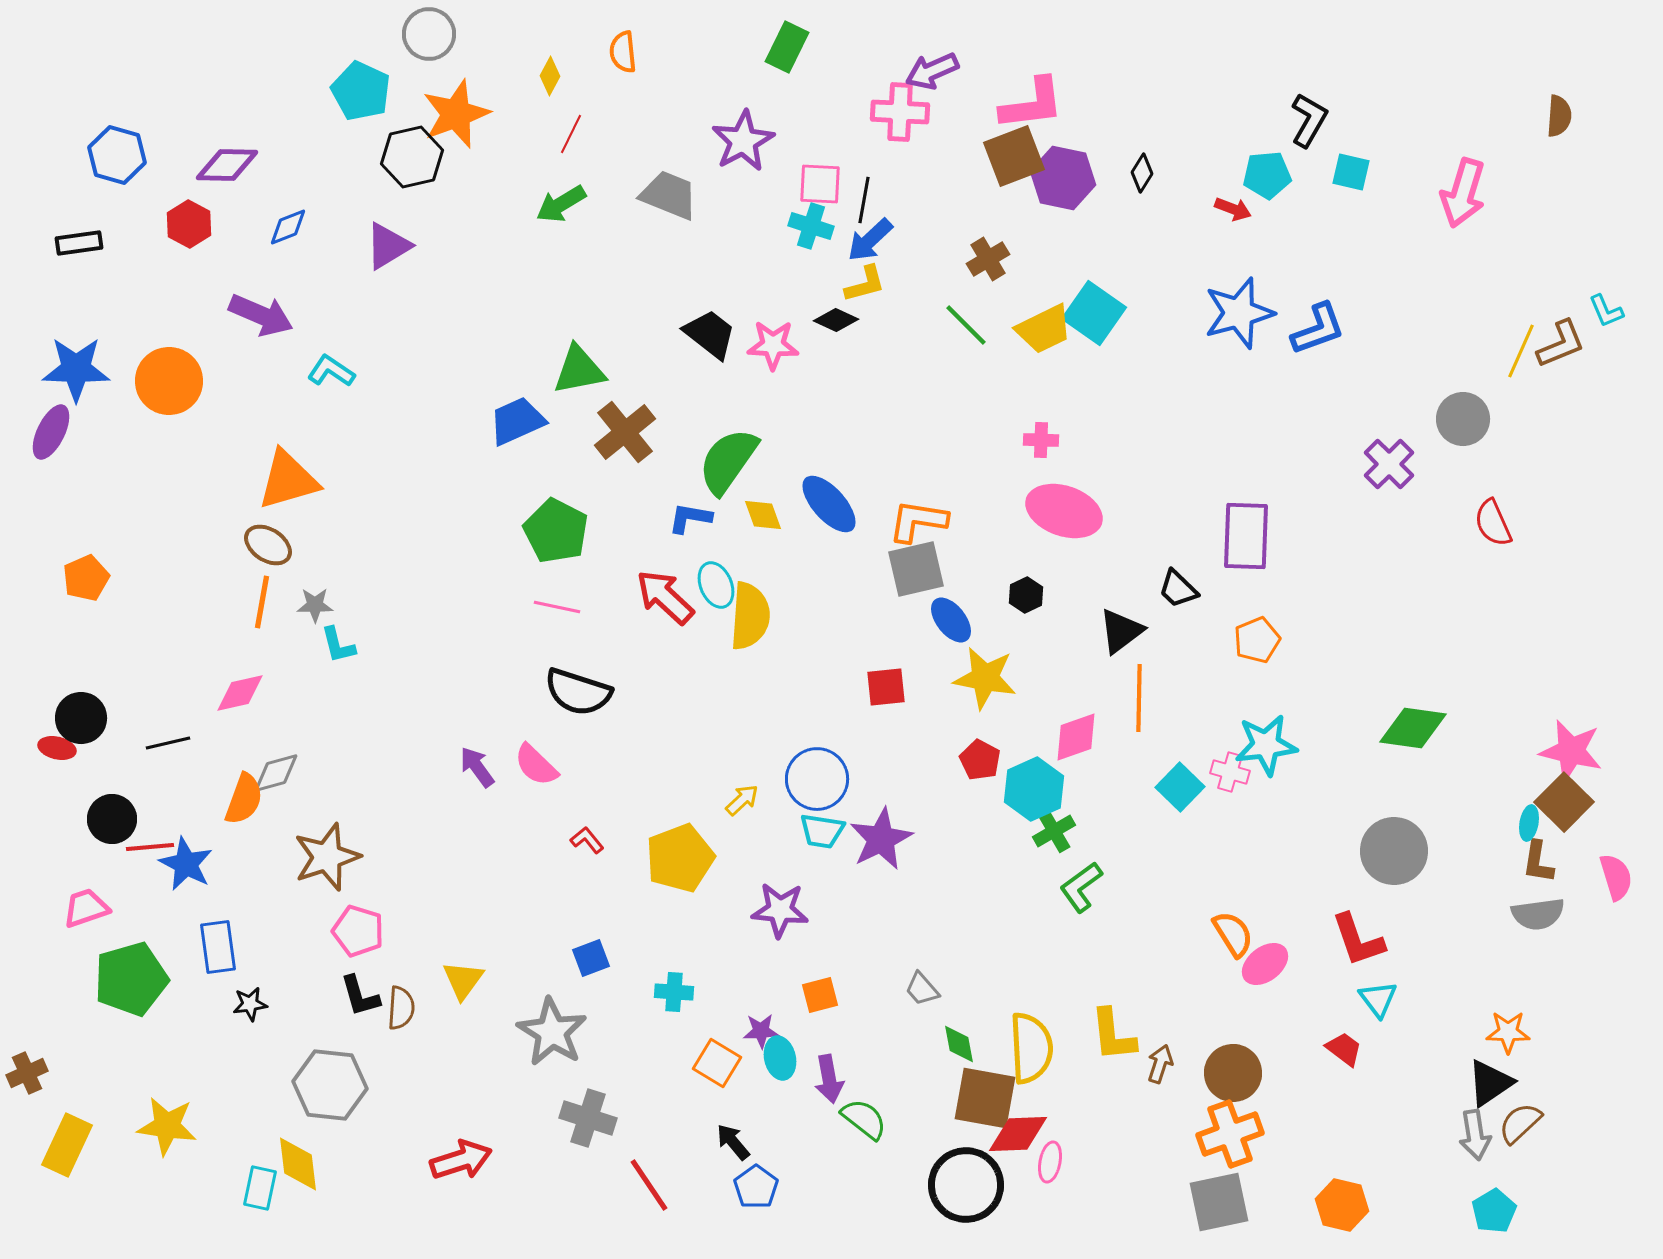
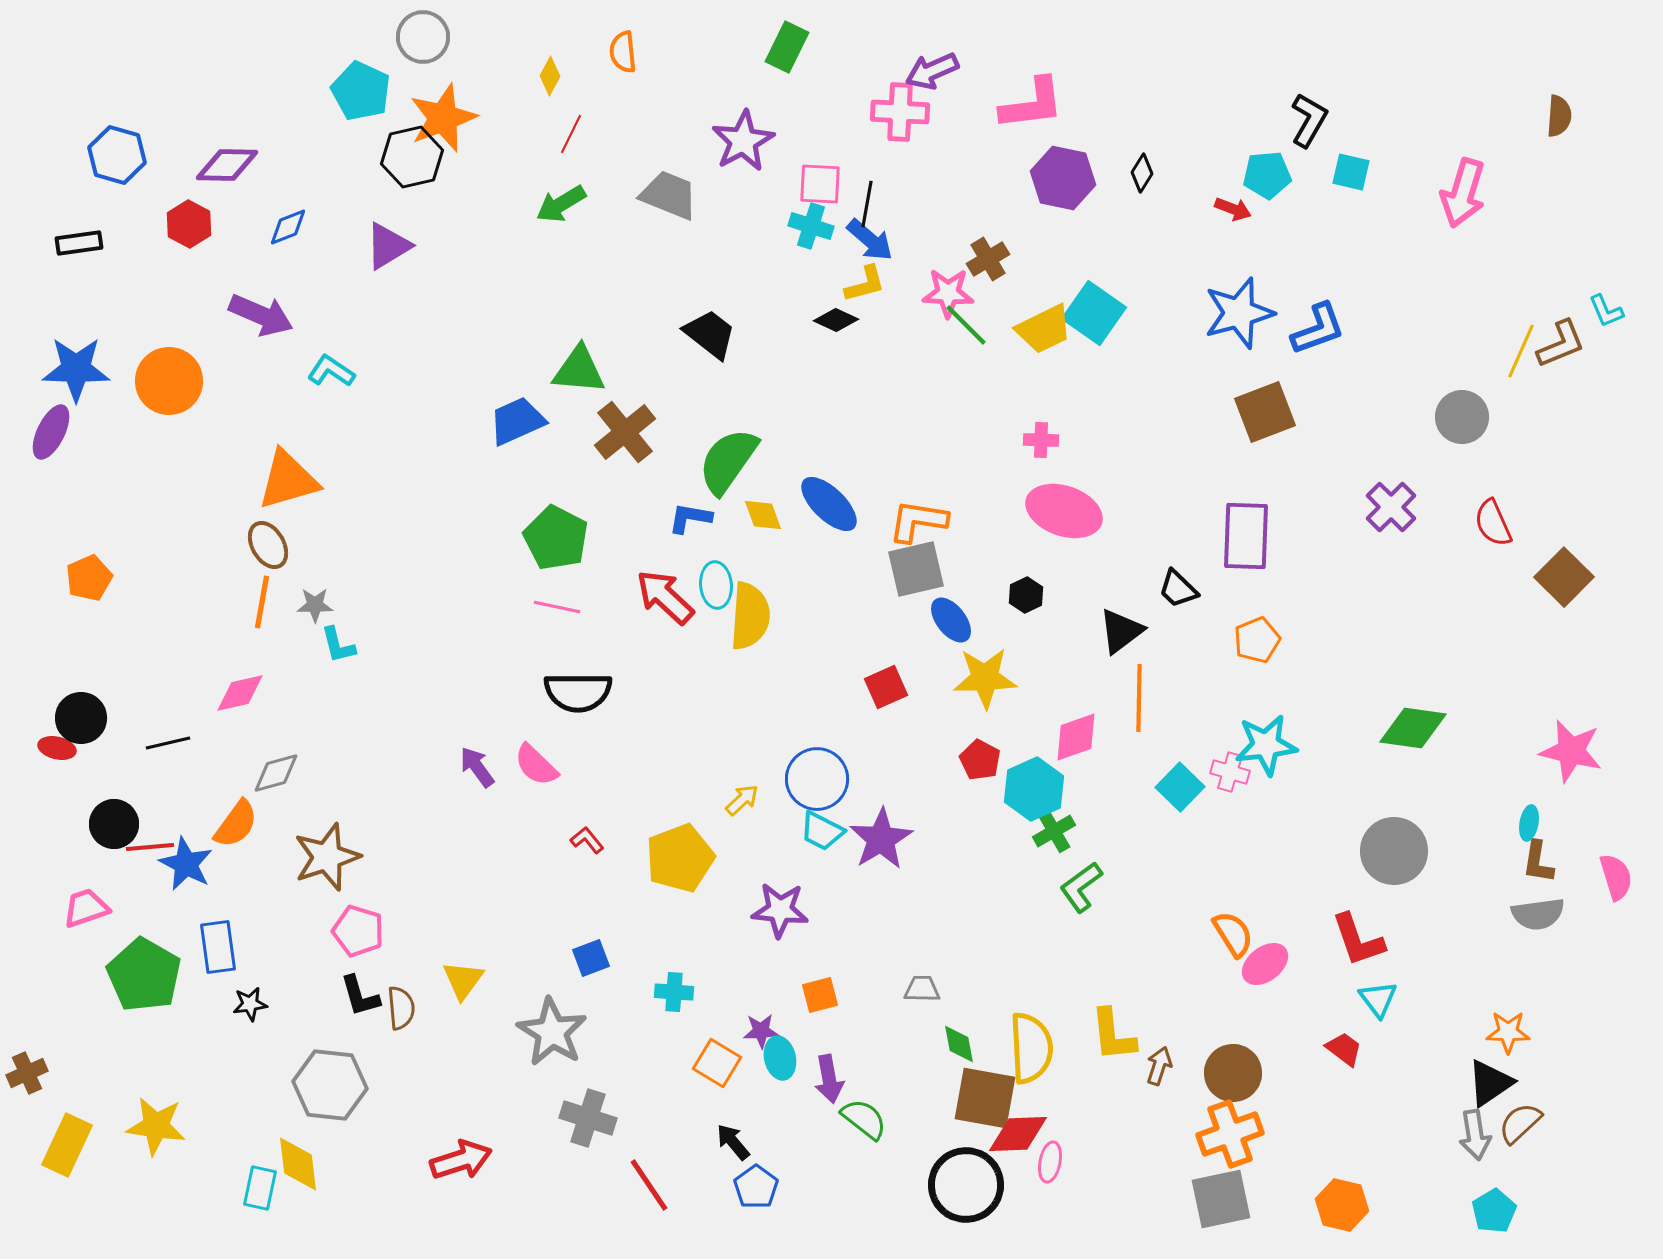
gray circle at (429, 34): moved 6 px left, 3 px down
orange star at (456, 114): moved 13 px left, 4 px down
brown square at (1014, 156): moved 251 px right, 256 px down
black line at (864, 200): moved 3 px right, 4 px down
blue arrow at (870, 240): rotated 96 degrees counterclockwise
pink star at (773, 345): moved 175 px right, 52 px up
green triangle at (579, 370): rotated 16 degrees clockwise
gray circle at (1463, 419): moved 1 px left, 2 px up
purple cross at (1389, 464): moved 2 px right, 43 px down
blue ellipse at (829, 504): rotated 4 degrees counterclockwise
green pentagon at (556, 531): moved 7 px down
brown ellipse at (268, 545): rotated 27 degrees clockwise
orange pentagon at (86, 578): moved 3 px right
cyan ellipse at (716, 585): rotated 18 degrees clockwise
yellow star at (985, 678): rotated 12 degrees counterclockwise
red square at (886, 687): rotated 18 degrees counterclockwise
black semicircle at (578, 692): rotated 18 degrees counterclockwise
orange semicircle at (244, 799): moved 8 px left, 25 px down; rotated 16 degrees clockwise
brown square at (1564, 802): moved 225 px up
black circle at (112, 819): moved 2 px right, 5 px down
cyan trapezoid at (822, 831): rotated 18 degrees clockwise
purple star at (881, 839): rotated 4 degrees counterclockwise
green pentagon at (131, 979): moved 13 px right, 4 px up; rotated 26 degrees counterclockwise
gray trapezoid at (922, 989): rotated 132 degrees clockwise
brown semicircle at (401, 1008): rotated 9 degrees counterclockwise
brown arrow at (1160, 1064): moved 1 px left, 2 px down
yellow star at (167, 1126): moved 11 px left
gray square at (1219, 1202): moved 2 px right, 3 px up
